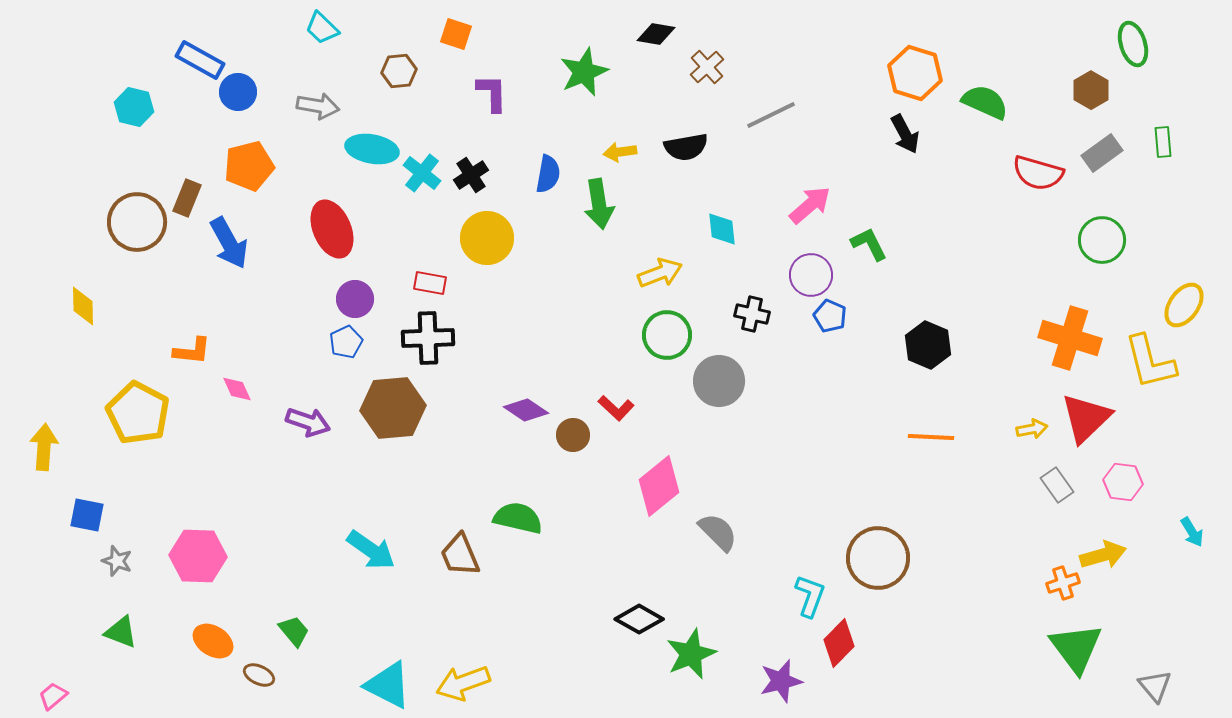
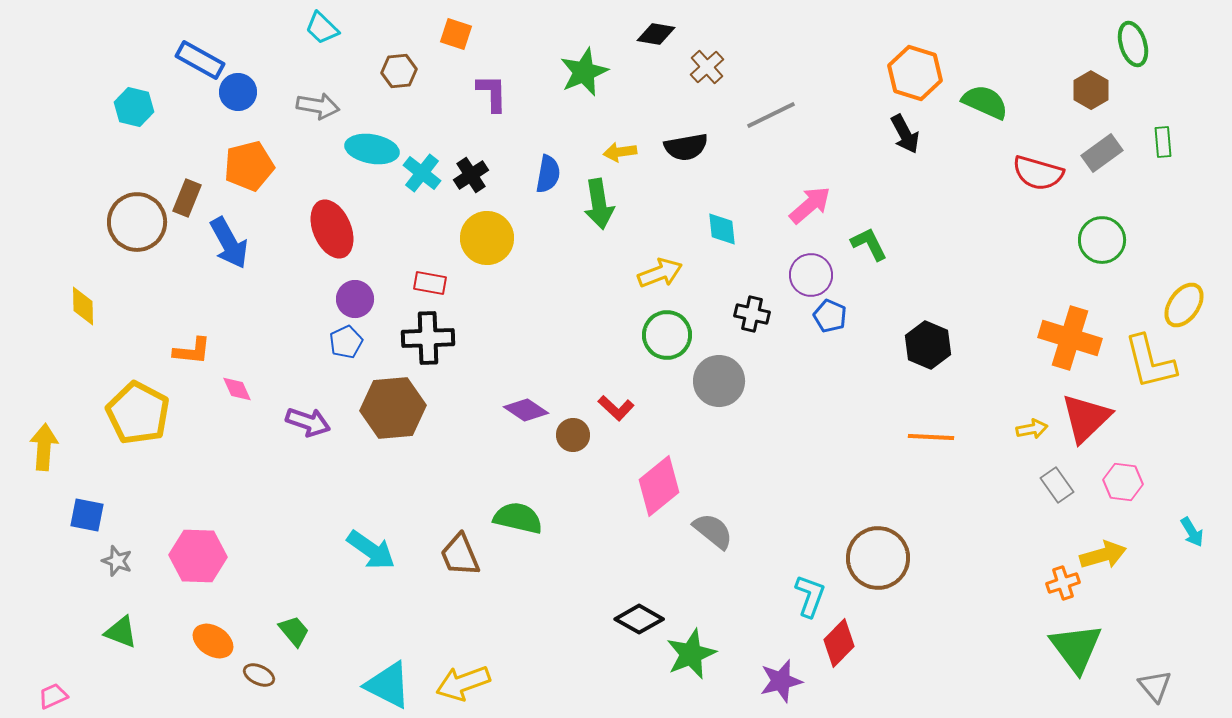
gray semicircle at (718, 532): moved 5 px left, 1 px up; rotated 6 degrees counterclockwise
pink trapezoid at (53, 696): rotated 16 degrees clockwise
